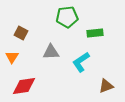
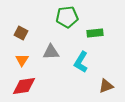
orange triangle: moved 10 px right, 3 px down
cyan L-shape: rotated 25 degrees counterclockwise
